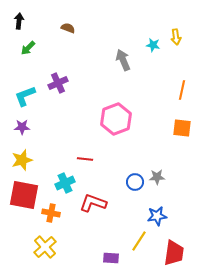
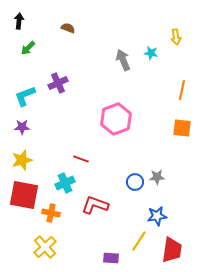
cyan star: moved 2 px left, 8 px down
red line: moved 4 px left; rotated 14 degrees clockwise
red L-shape: moved 2 px right, 2 px down
red trapezoid: moved 2 px left, 3 px up
